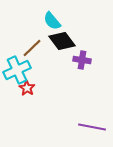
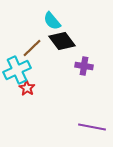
purple cross: moved 2 px right, 6 px down
